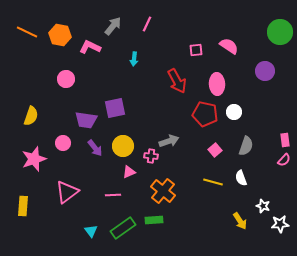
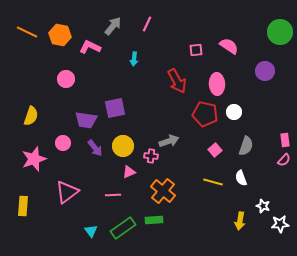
yellow arrow at (240, 221): rotated 42 degrees clockwise
